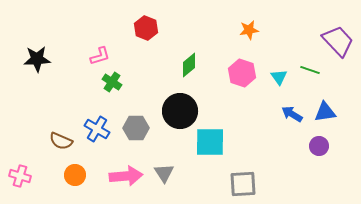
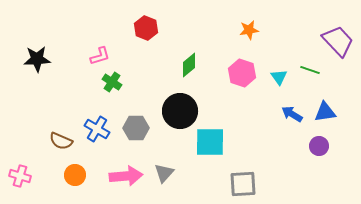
gray triangle: rotated 15 degrees clockwise
